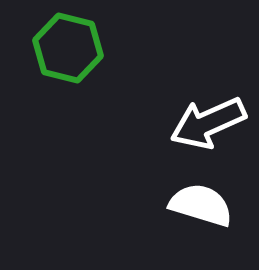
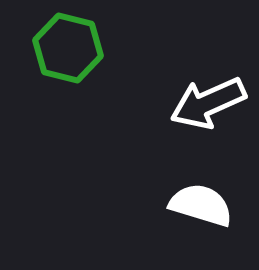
white arrow: moved 20 px up
